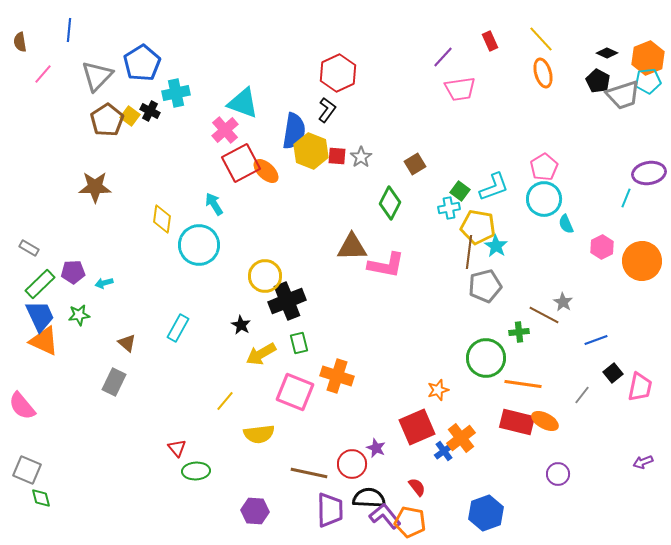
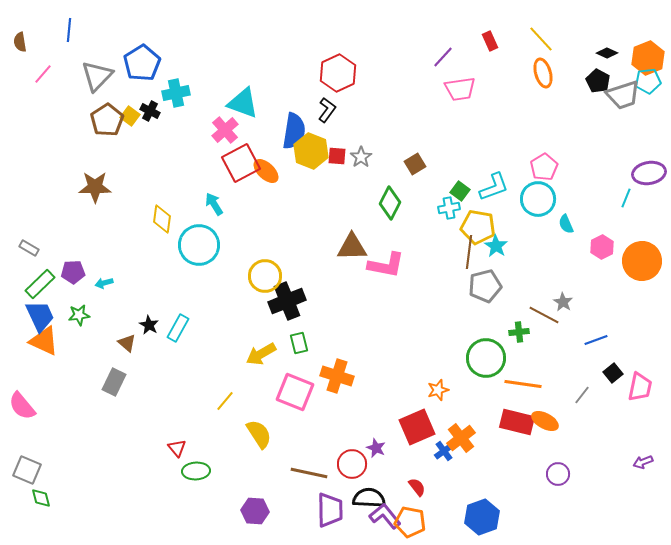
cyan circle at (544, 199): moved 6 px left
black star at (241, 325): moved 92 px left
yellow semicircle at (259, 434): rotated 116 degrees counterclockwise
blue hexagon at (486, 513): moved 4 px left, 4 px down
